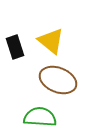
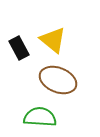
yellow triangle: moved 2 px right, 1 px up
black rectangle: moved 4 px right, 1 px down; rotated 10 degrees counterclockwise
